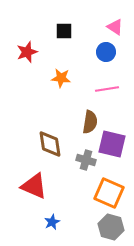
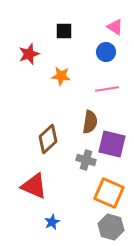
red star: moved 2 px right, 2 px down
orange star: moved 2 px up
brown diamond: moved 2 px left, 5 px up; rotated 56 degrees clockwise
